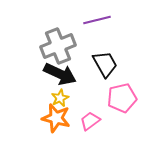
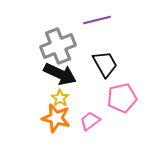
yellow star: rotated 12 degrees counterclockwise
